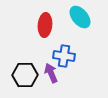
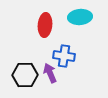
cyan ellipse: rotated 55 degrees counterclockwise
purple arrow: moved 1 px left
